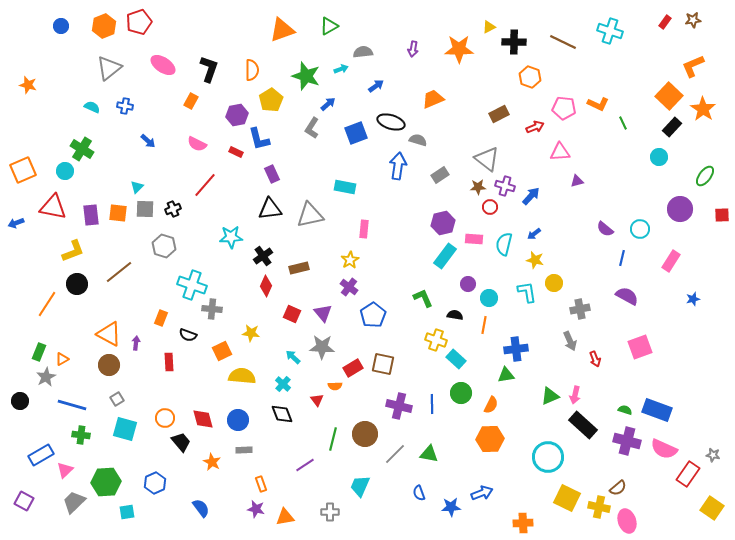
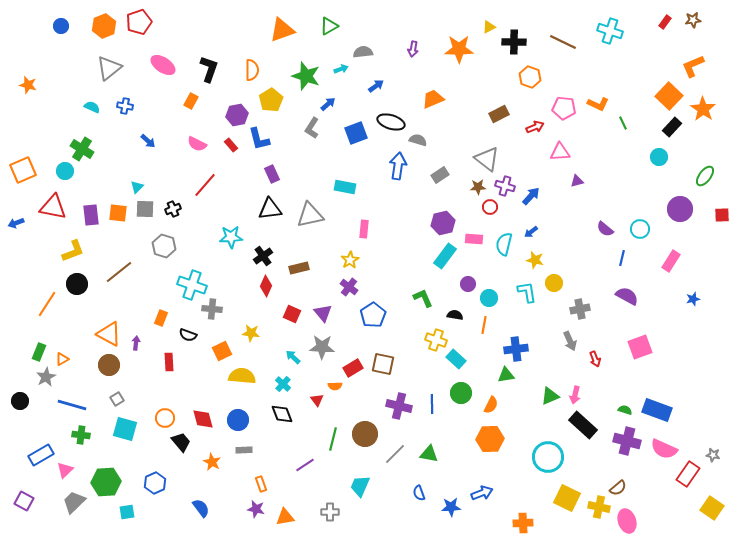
red rectangle at (236, 152): moved 5 px left, 7 px up; rotated 24 degrees clockwise
blue arrow at (534, 234): moved 3 px left, 2 px up
